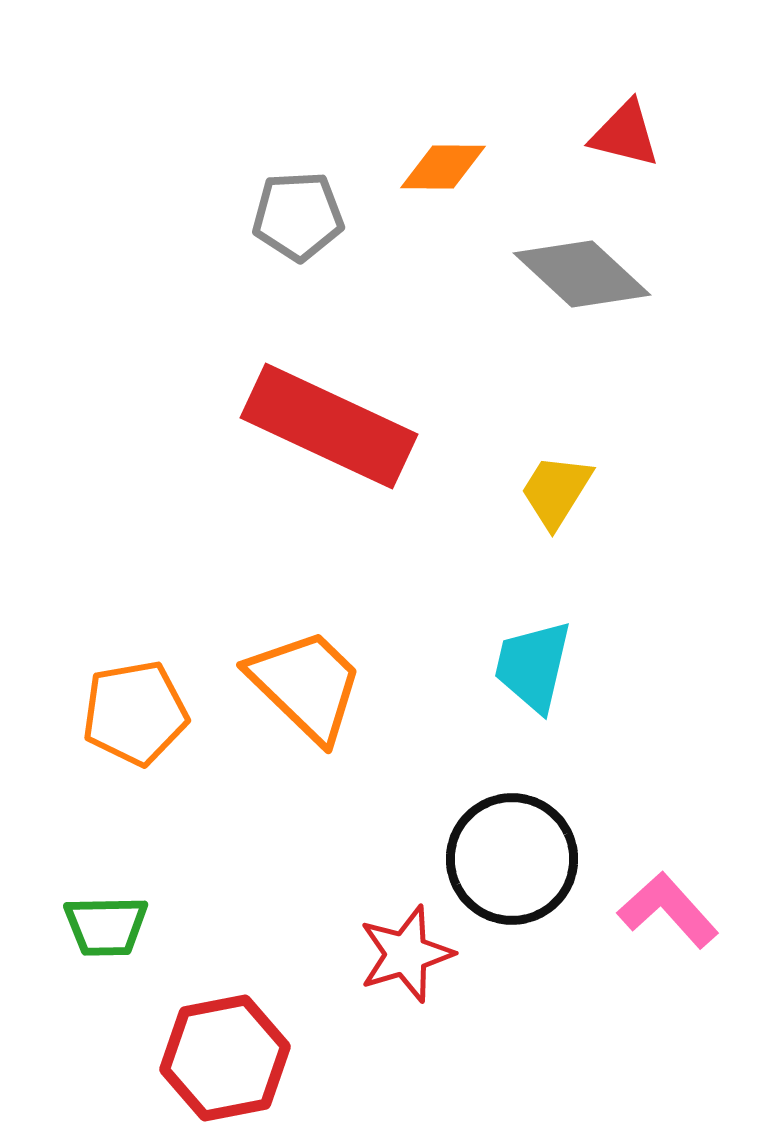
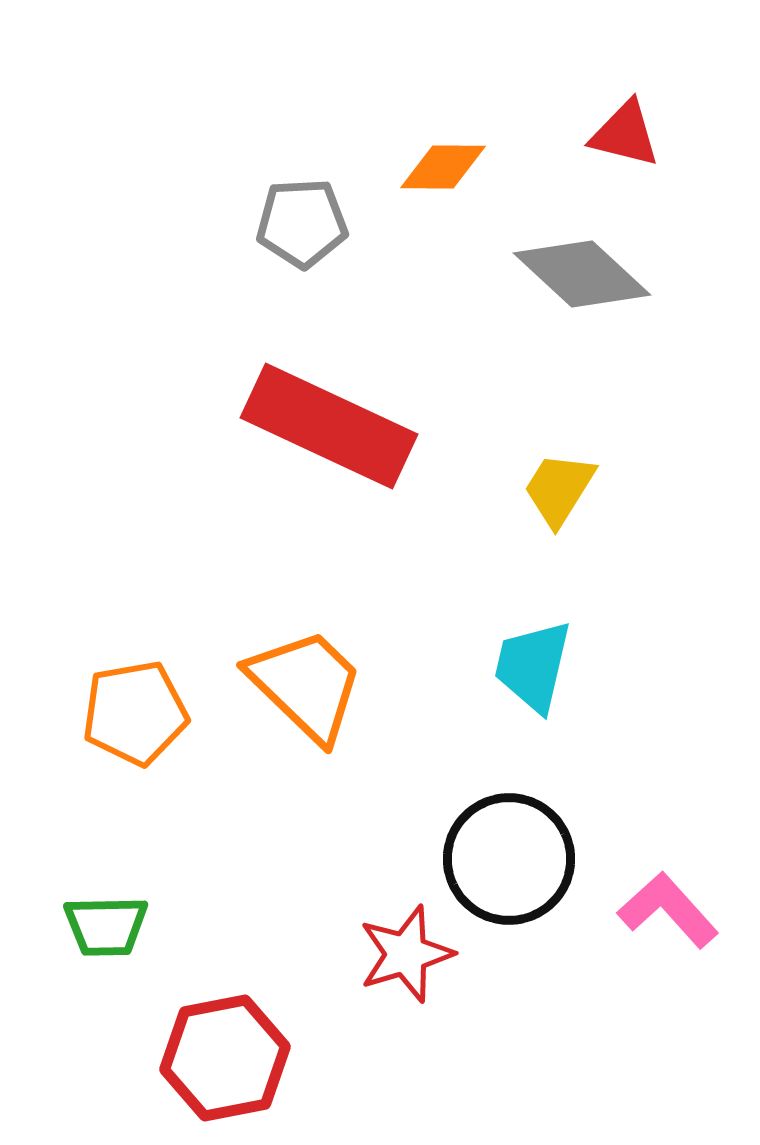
gray pentagon: moved 4 px right, 7 px down
yellow trapezoid: moved 3 px right, 2 px up
black circle: moved 3 px left
